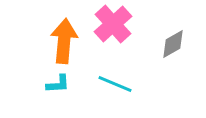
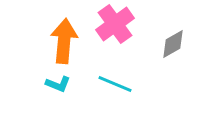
pink cross: moved 2 px right; rotated 6 degrees clockwise
cyan L-shape: rotated 25 degrees clockwise
